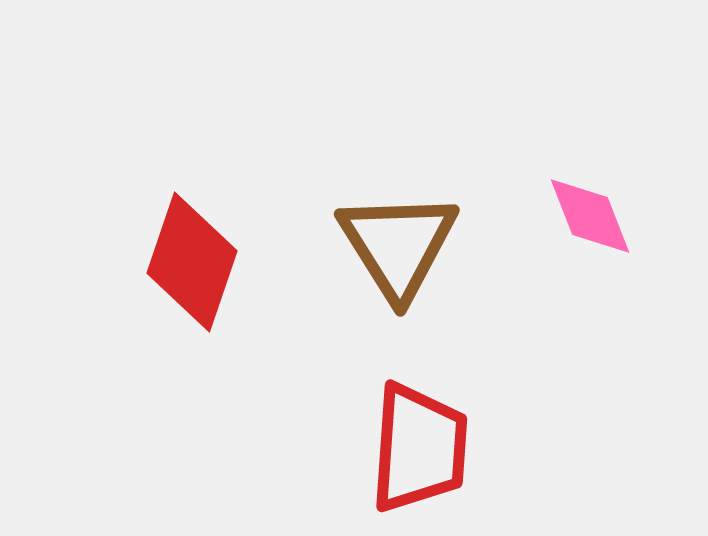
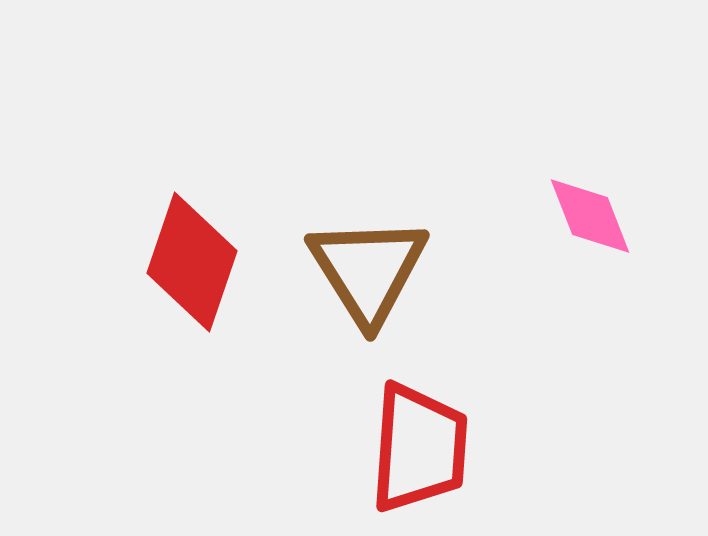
brown triangle: moved 30 px left, 25 px down
